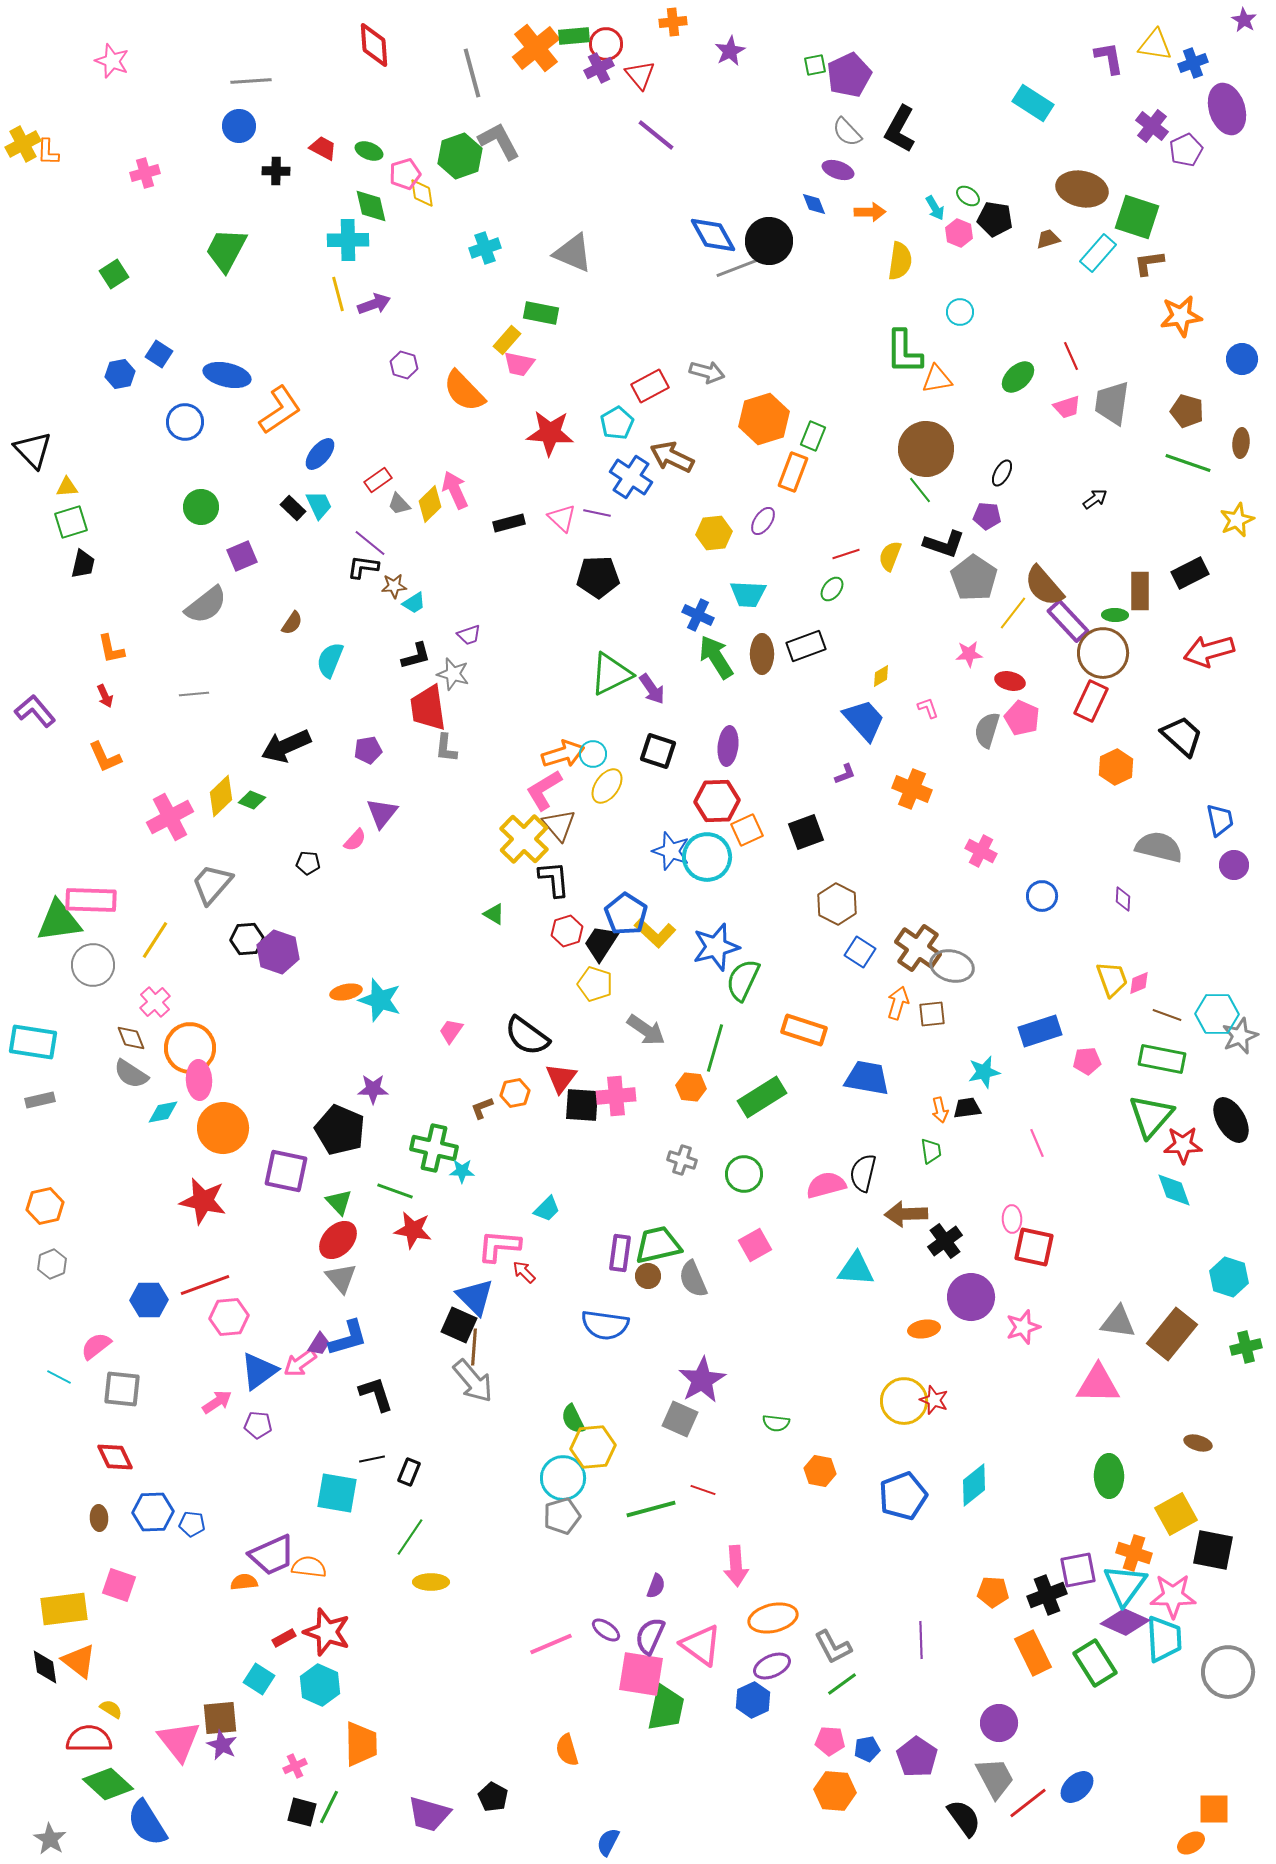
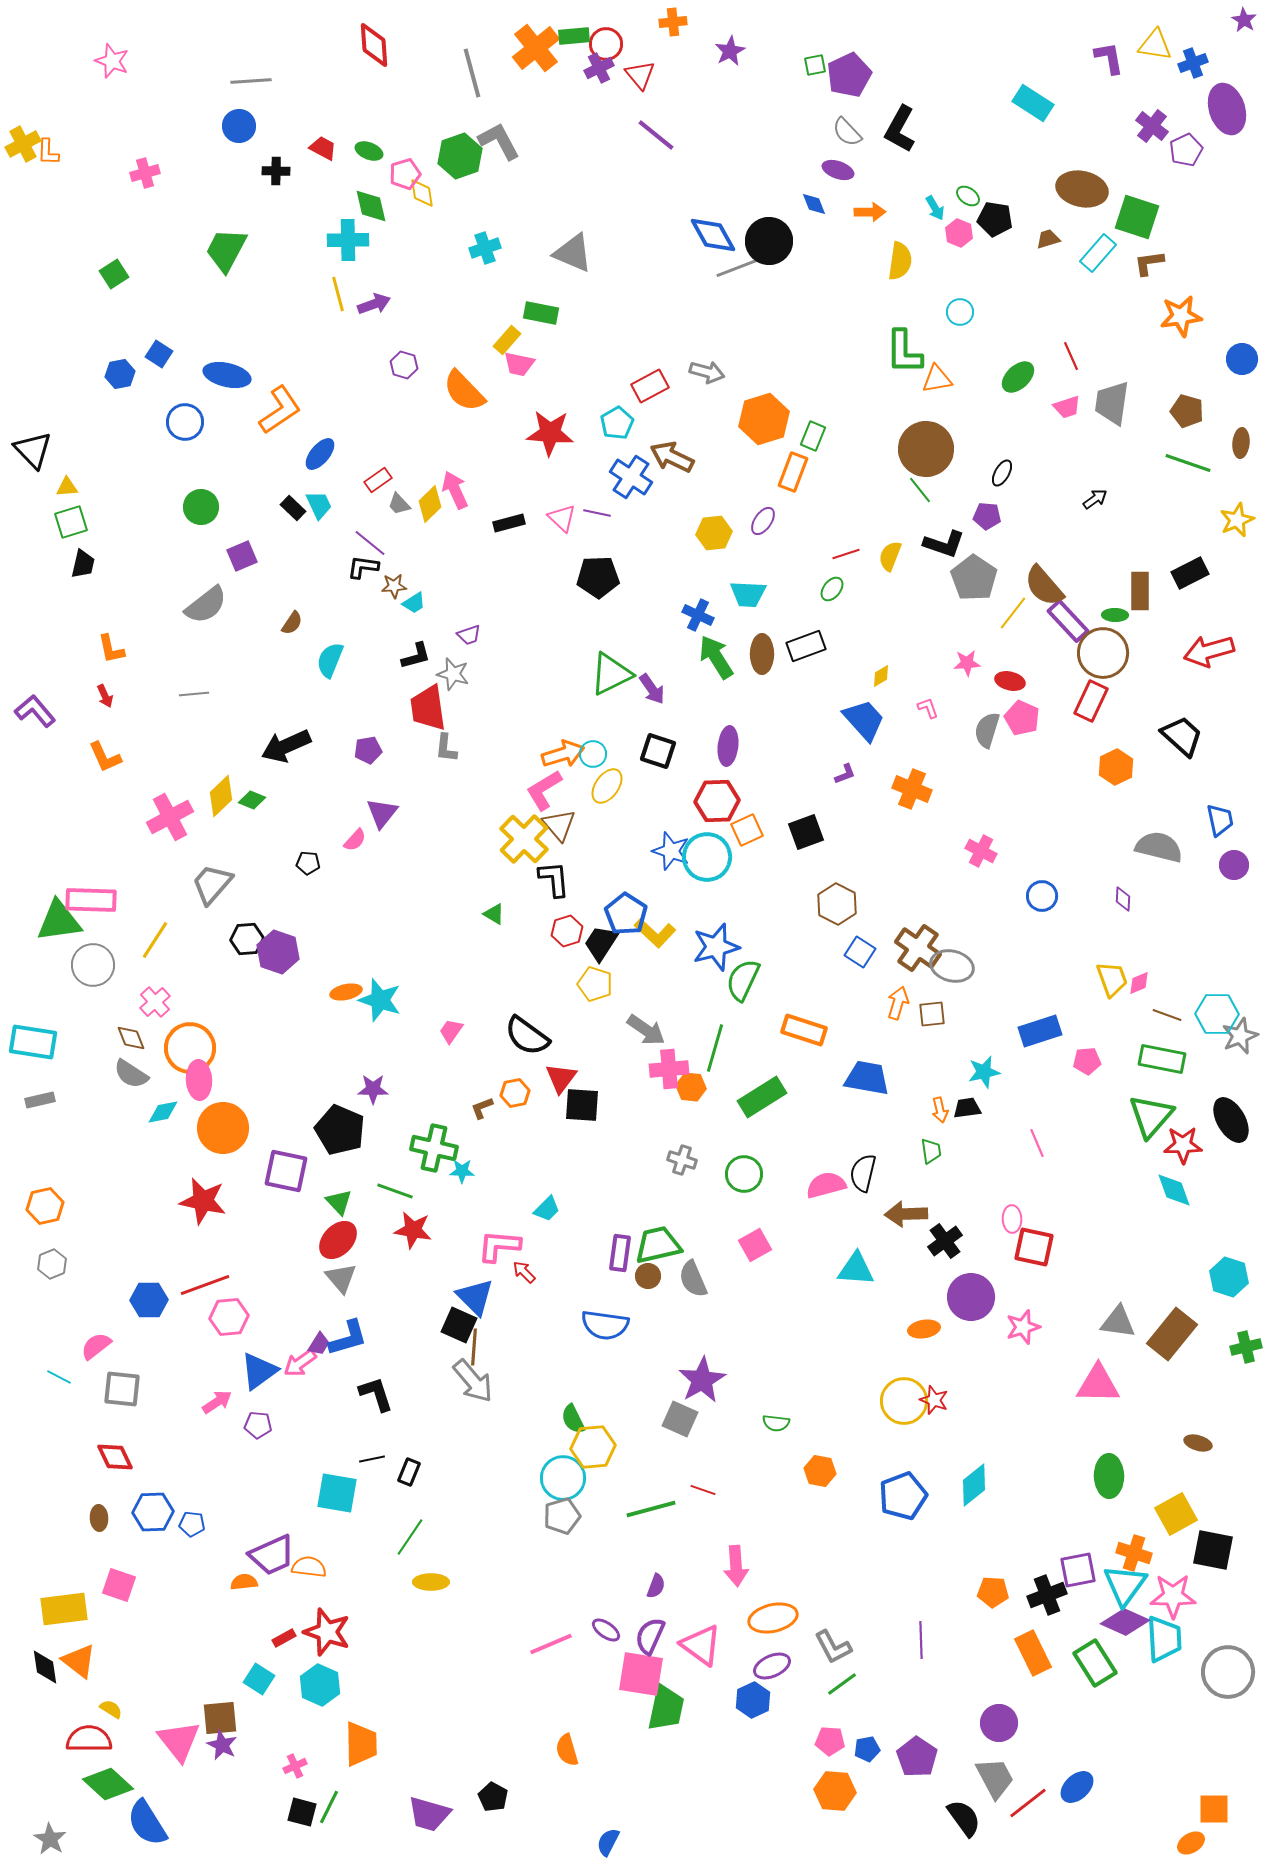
pink star at (969, 654): moved 2 px left, 9 px down
pink cross at (616, 1096): moved 53 px right, 27 px up
